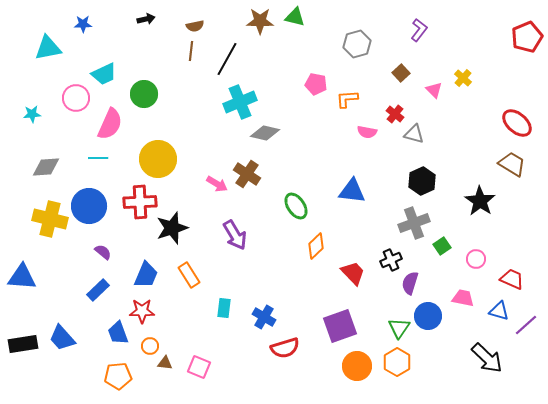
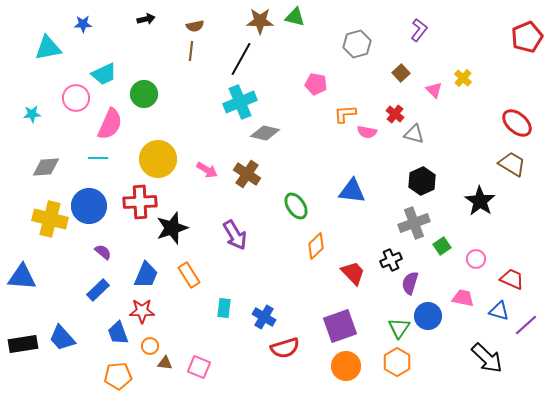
black line at (227, 59): moved 14 px right
orange L-shape at (347, 99): moved 2 px left, 15 px down
pink arrow at (217, 184): moved 10 px left, 14 px up
orange circle at (357, 366): moved 11 px left
